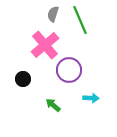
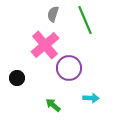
green line: moved 5 px right
purple circle: moved 2 px up
black circle: moved 6 px left, 1 px up
